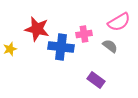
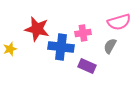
pink semicircle: rotated 15 degrees clockwise
pink cross: moved 1 px left, 1 px up
gray semicircle: rotated 98 degrees counterclockwise
purple rectangle: moved 9 px left, 14 px up; rotated 12 degrees counterclockwise
